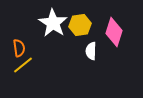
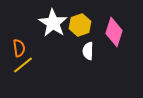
yellow hexagon: rotated 10 degrees counterclockwise
white semicircle: moved 3 px left
